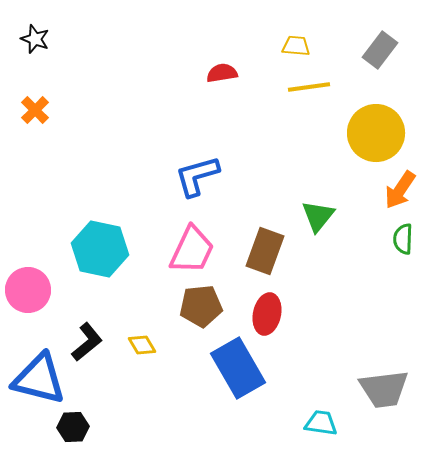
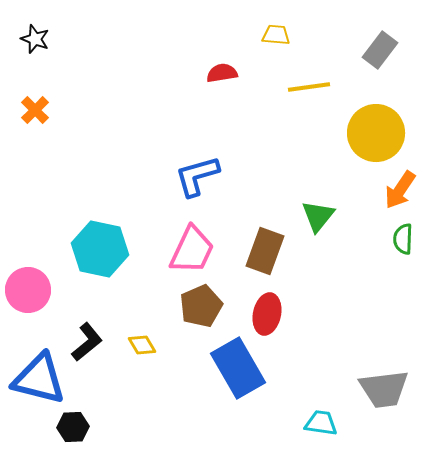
yellow trapezoid: moved 20 px left, 11 px up
brown pentagon: rotated 18 degrees counterclockwise
